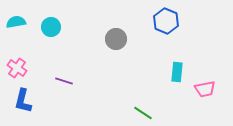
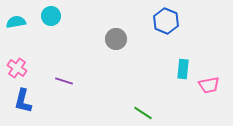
cyan circle: moved 11 px up
cyan rectangle: moved 6 px right, 3 px up
pink trapezoid: moved 4 px right, 4 px up
